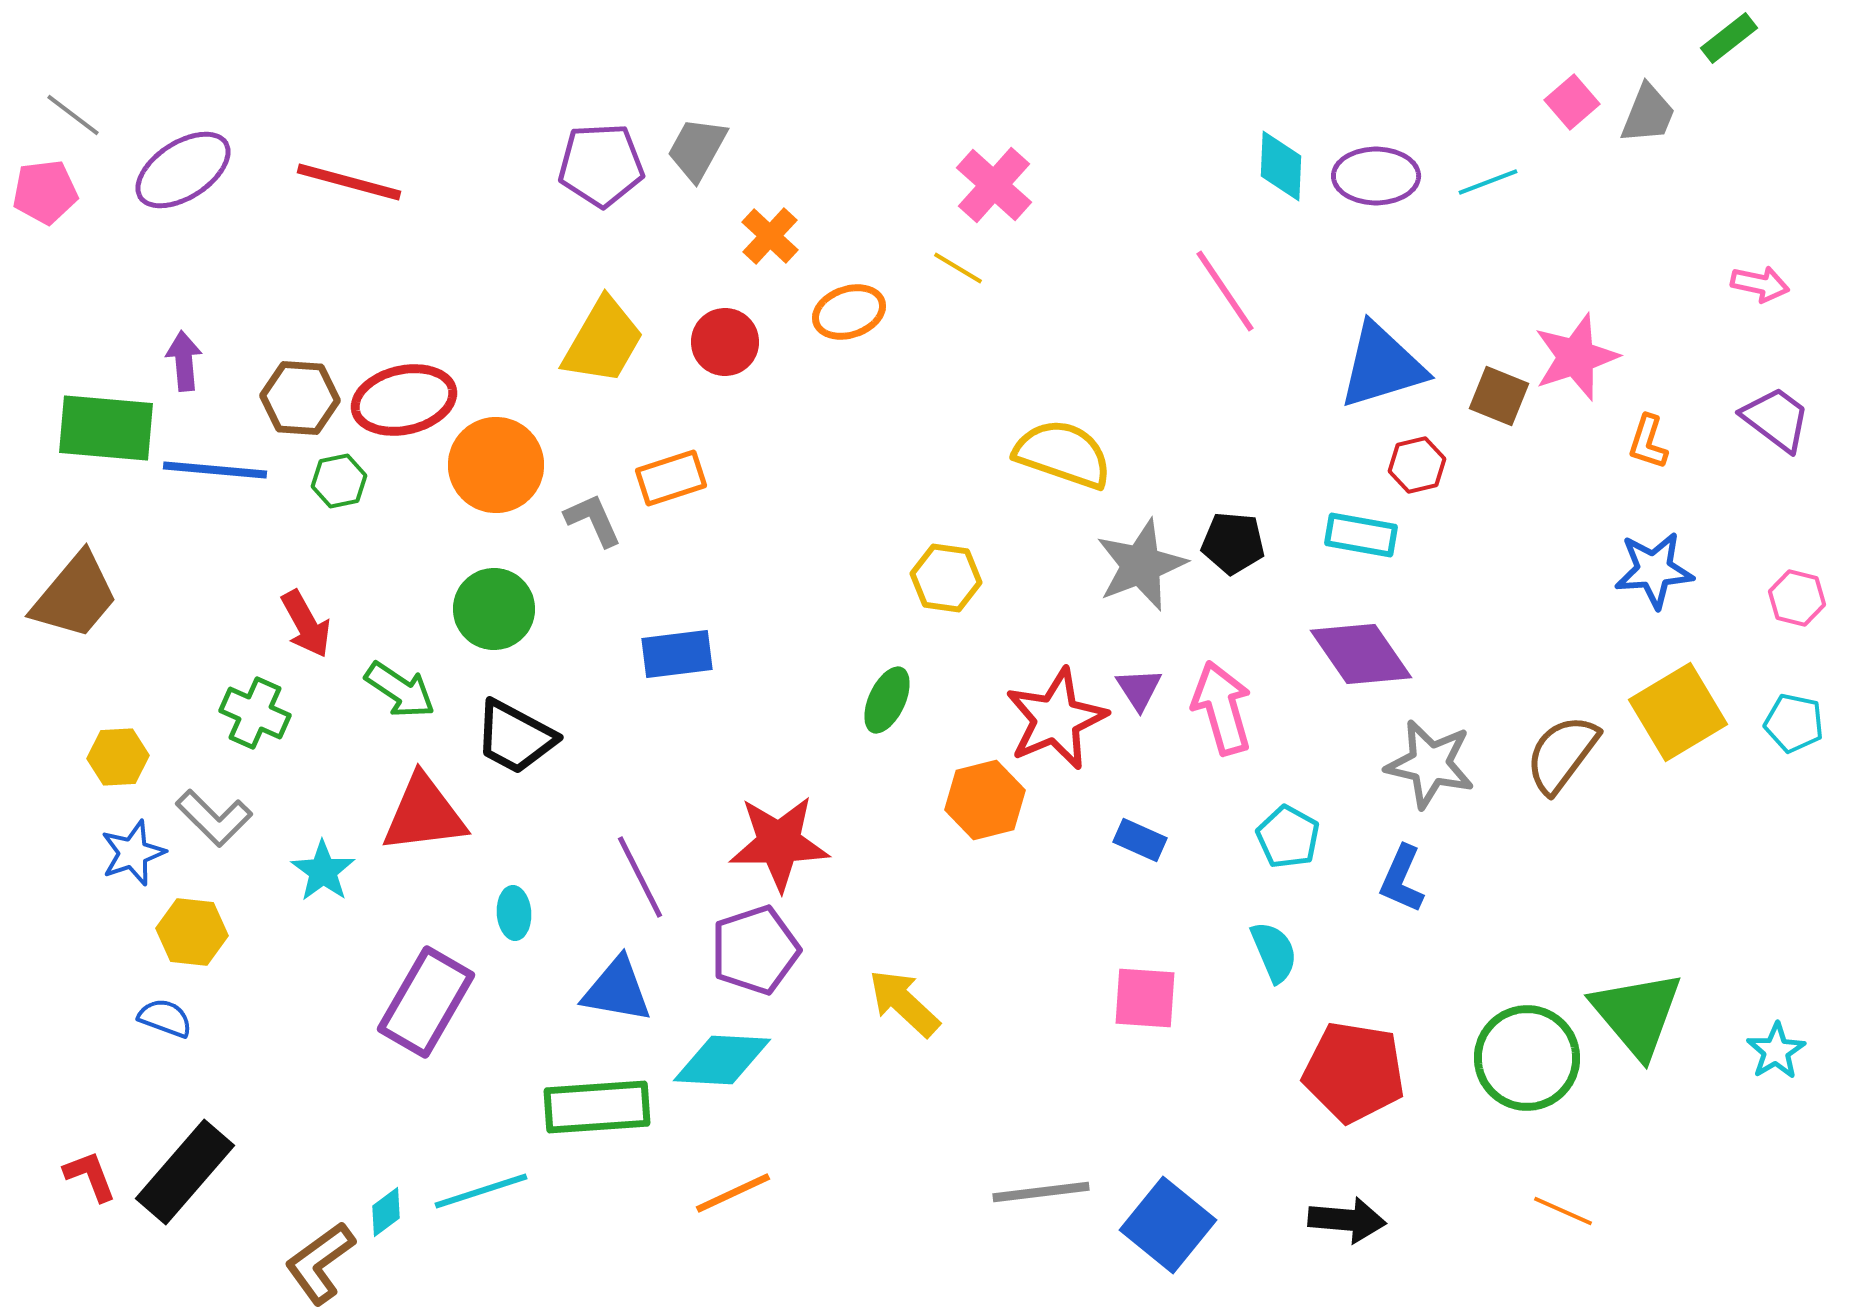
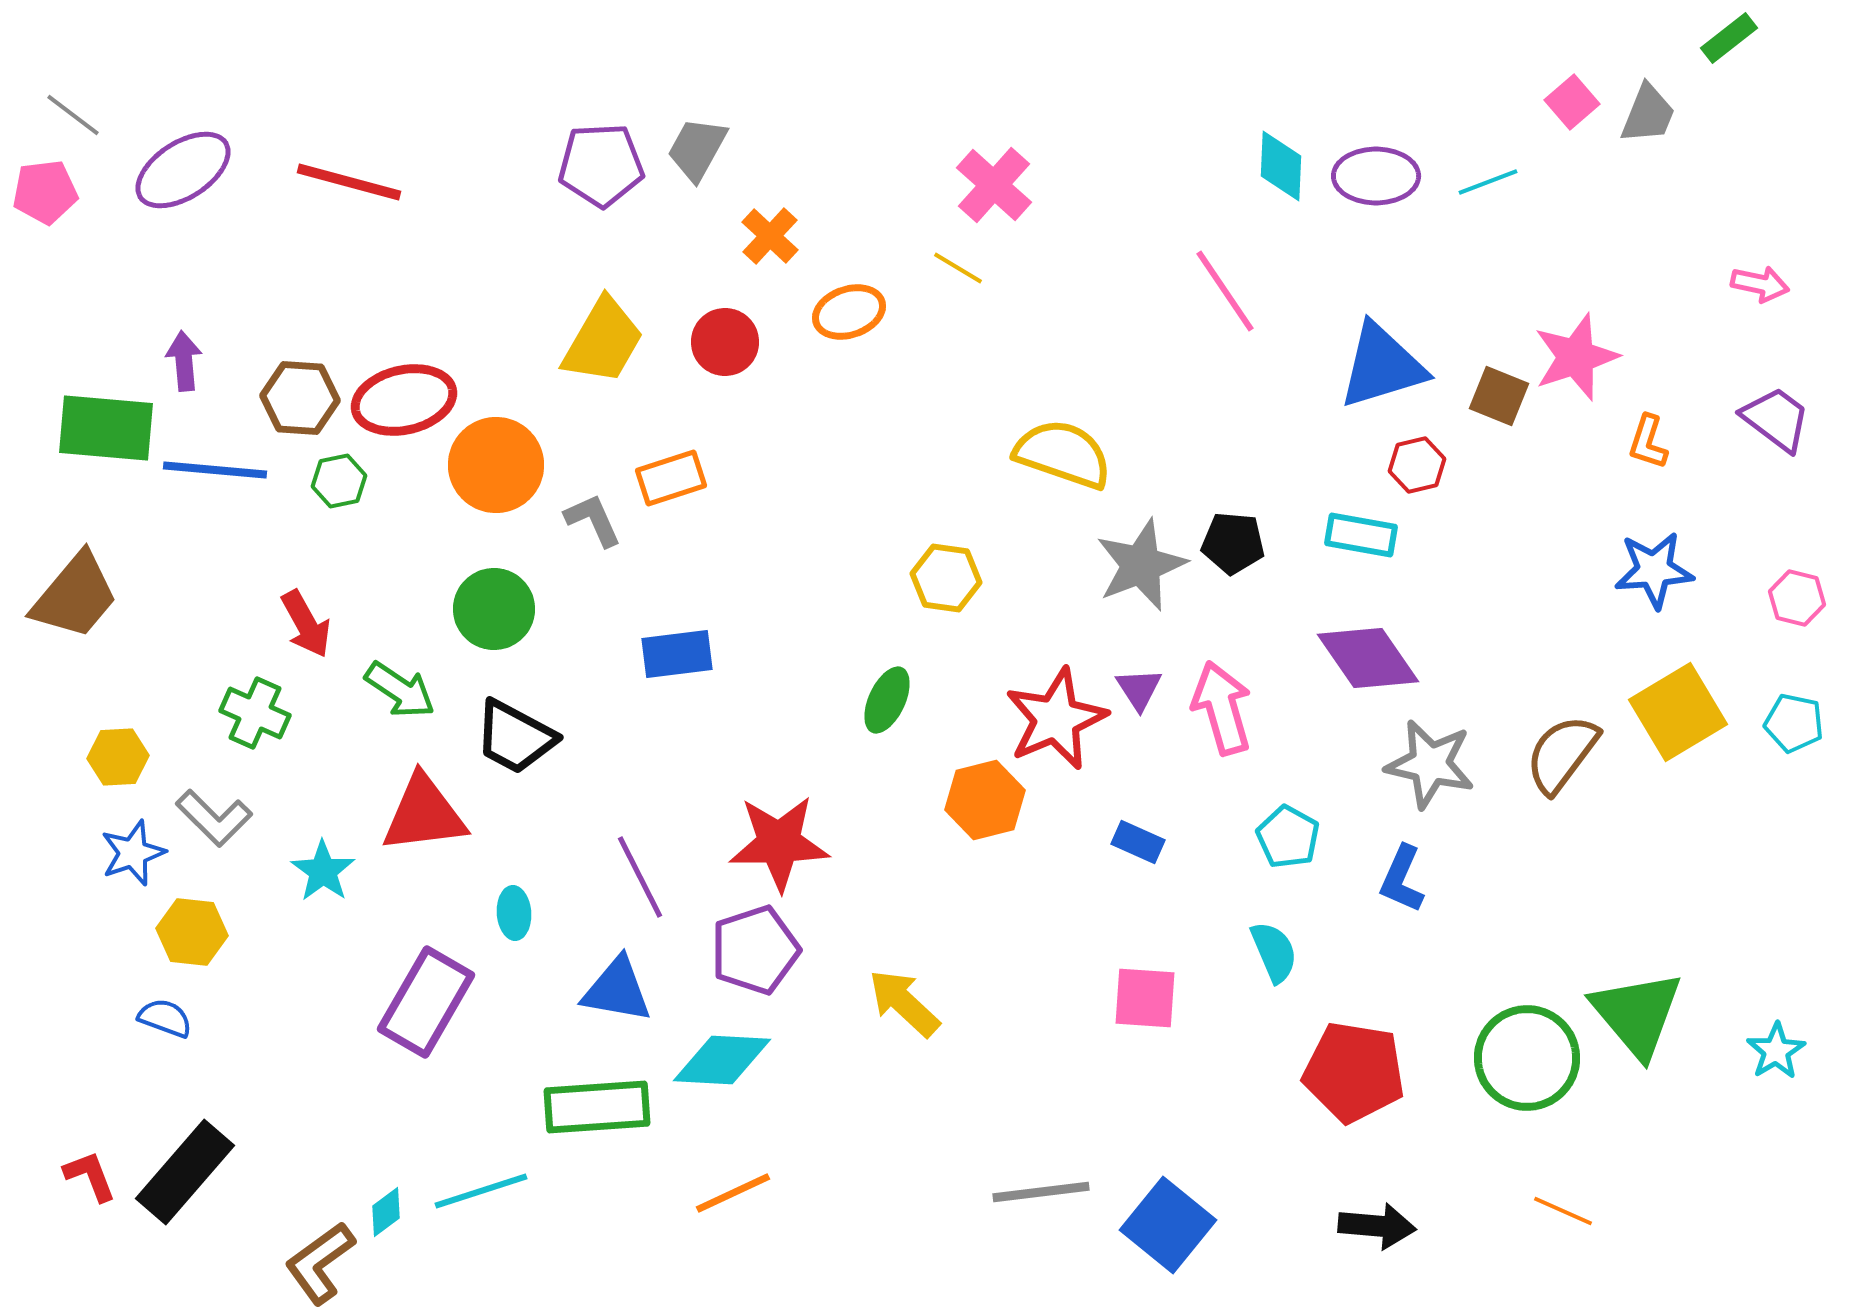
purple diamond at (1361, 654): moved 7 px right, 4 px down
blue rectangle at (1140, 840): moved 2 px left, 2 px down
black arrow at (1347, 1220): moved 30 px right, 6 px down
